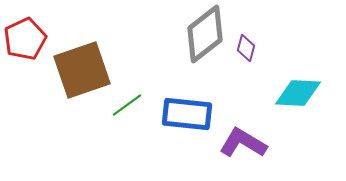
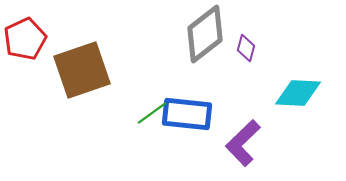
green line: moved 25 px right, 8 px down
purple L-shape: rotated 75 degrees counterclockwise
